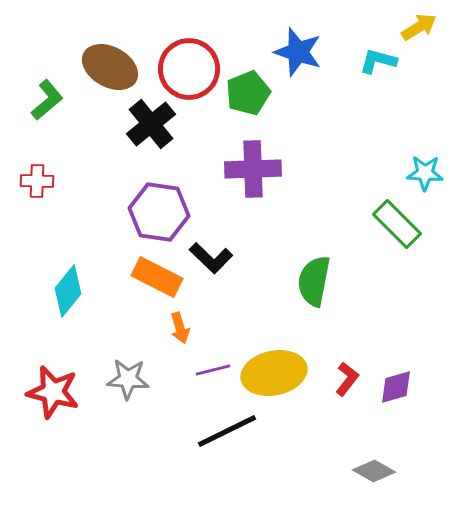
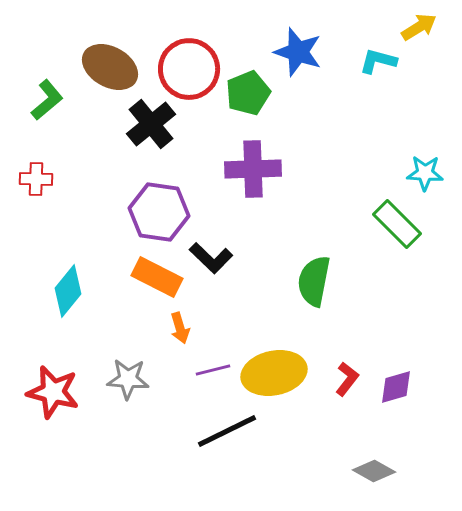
red cross: moved 1 px left, 2 px up
